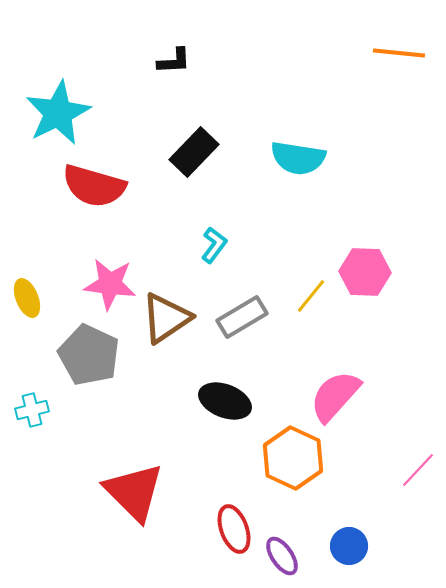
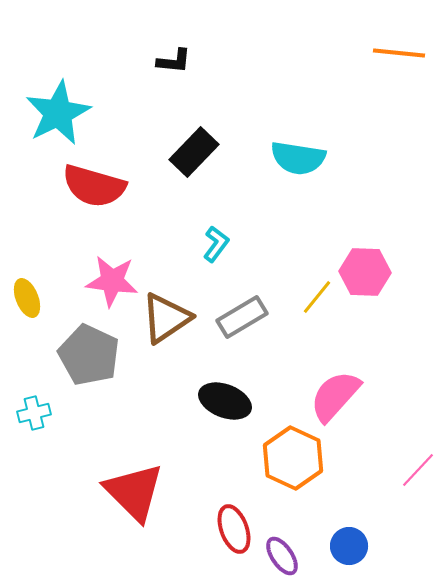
black L-shape: rotated 9 degrees clockwise
cyan L-shape: moved 2 px right, 1 px up
pink star: moved 2 px right, 3 px up
yellow line: moved 6 px right, 1 px down
cyan cross: moved 2 px right, 3 px down
